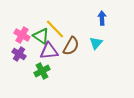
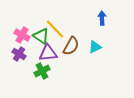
cyan triangle: moved 1 px left, 4 px down; rotated 24 degrees clockwise
purple triangle: moved 1 px left, 2 px down
